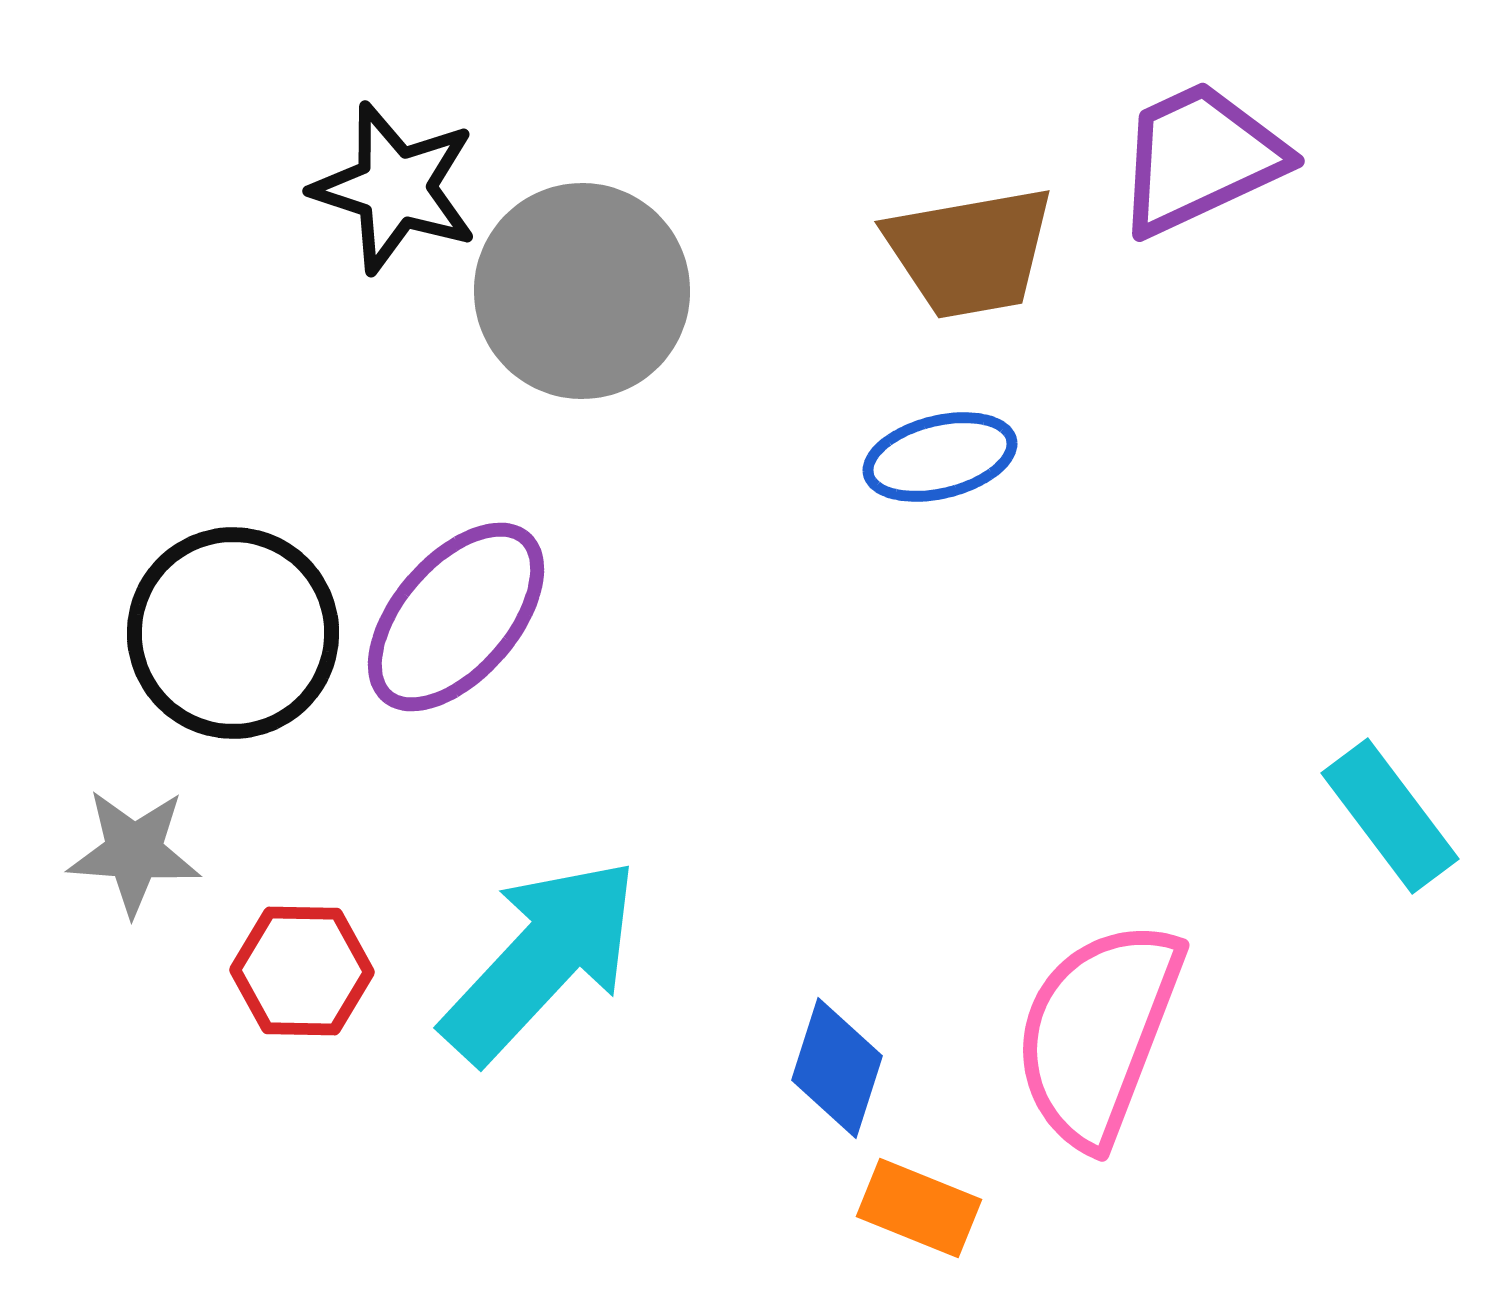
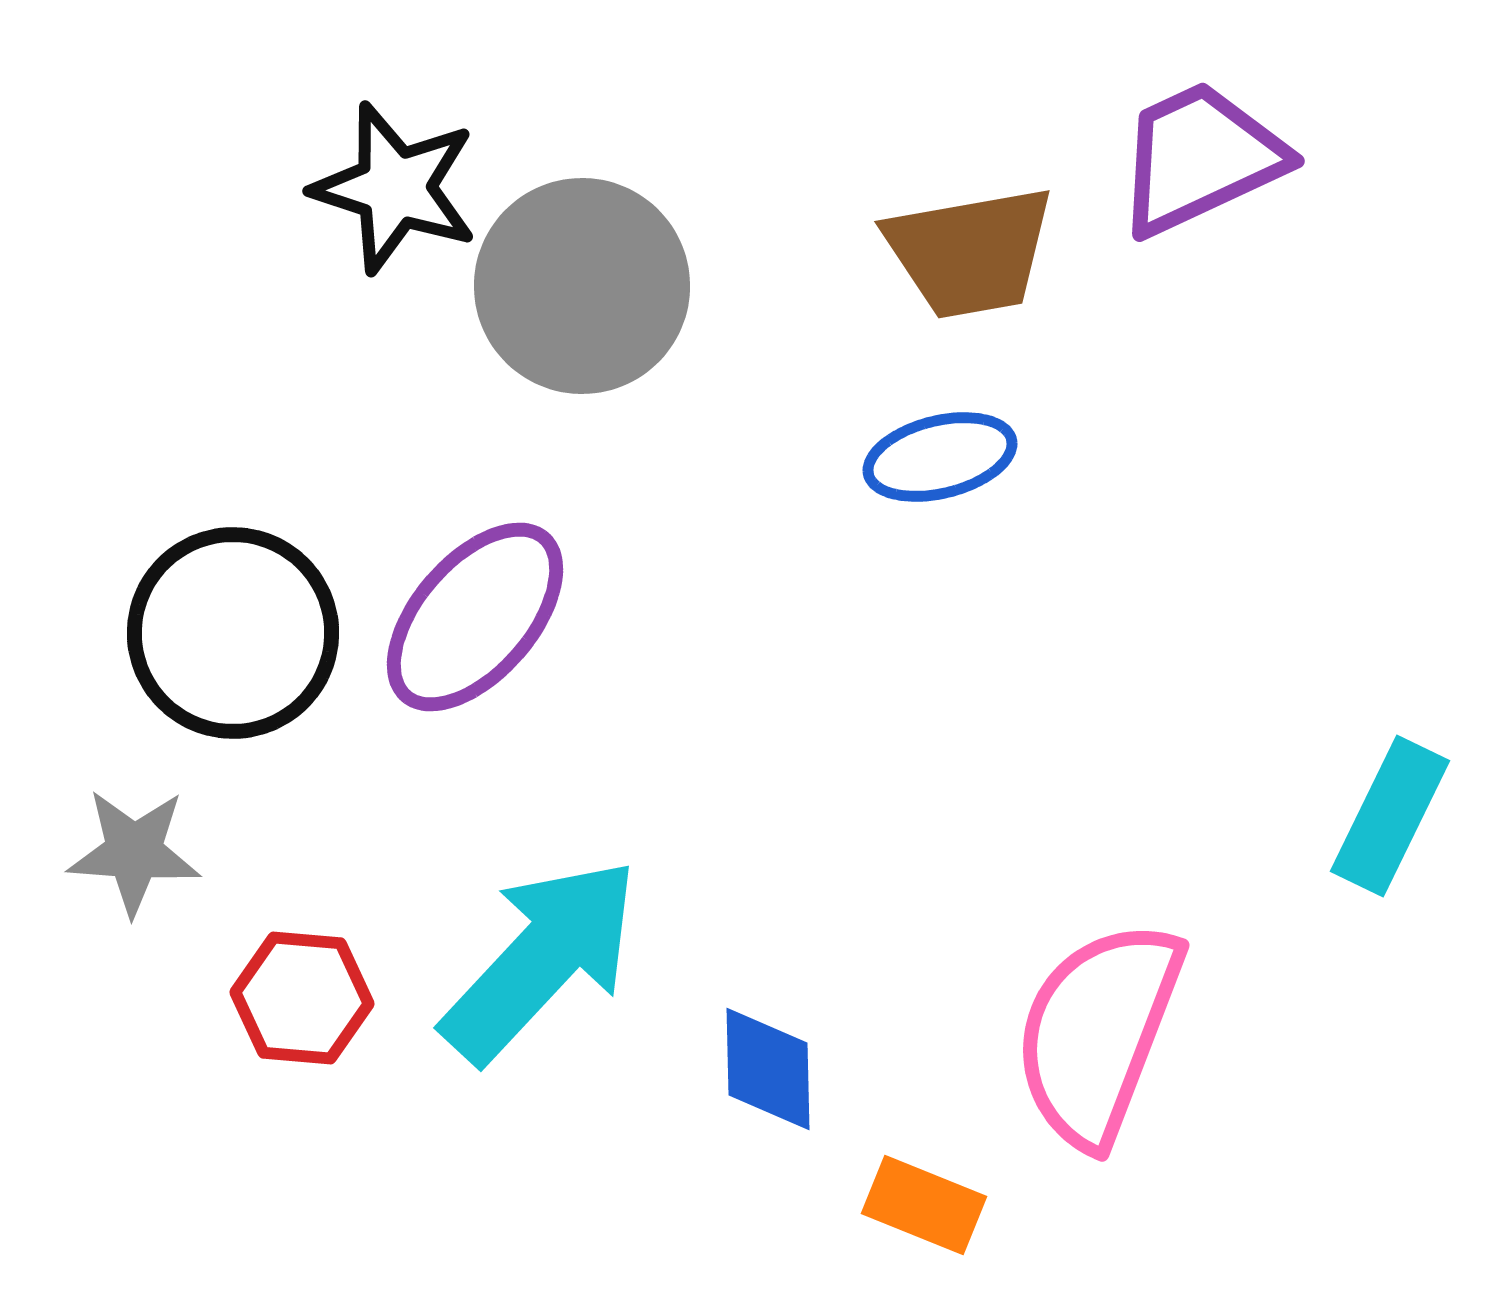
gray circle: moved 5 px up
purple ellipse: moved 19 px right
cyan rectangle: rotated 63 degrees clockwise
red hexagon: moved 27 px down; rotated 4 degrees clockwise
blue diamond: moved 69 px left, 1 px down; rotated 19 degrees counterclockwise
orange rectangle: moved 5 px right, 3 px up
